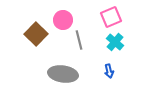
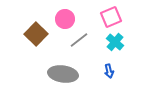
pink circle: moved 2 px right, 1 px up
gray line: rotated 66 degrees clockwise
